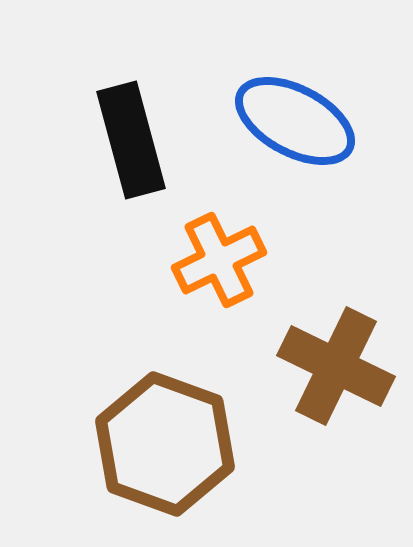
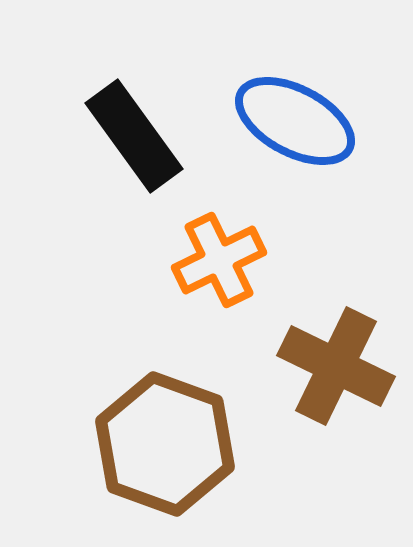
black rectangle: moved 3 px right, 4 px up; rotated 21 degrees counterclockwise
